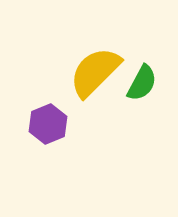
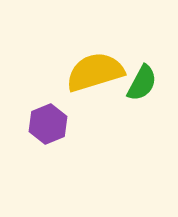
yellow semicircle: rotated 28 degrees clockwise
